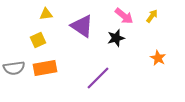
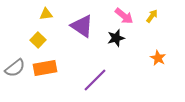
yellow square: rotated 21 degrees counterclockwise
gray semicircle: moved 1 px right; rotated 30 degrees counterclockwise
purple line: moved 3 px left, 2 px down
